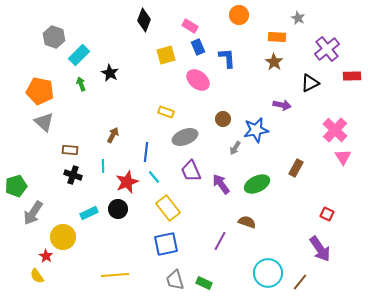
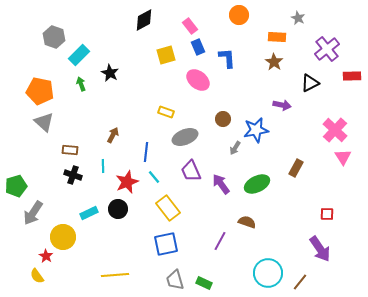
black diamond at (144, 20): rotated 40 degrees clockwise
pink rectangle at (190, 26): rotated 21 degrees clockwise
red square at (327, 214): rotated 24 degrees counterclockwise
